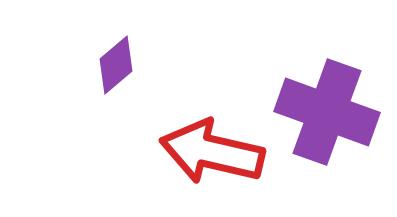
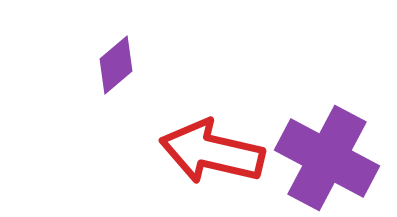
purple cross: moved 46 px down; rotated 8 degrees clockwise
